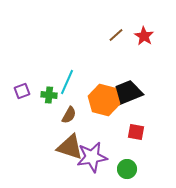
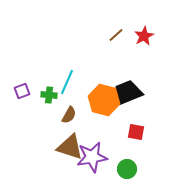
red star: rotated 12 degrees clockwise
